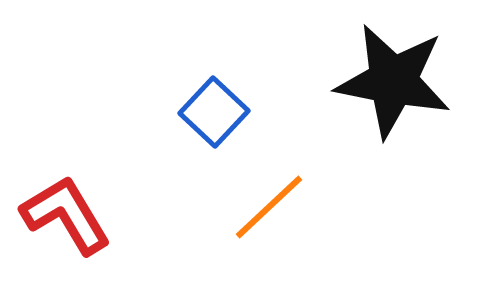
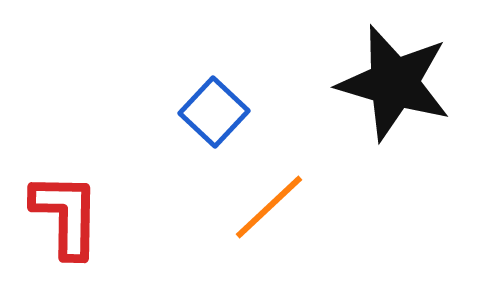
black star: moved 1 px right, 2 px down; rotated 5 degrees clockwise
red L-shape: rotated 32 degrees clockwise
